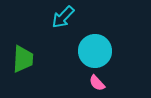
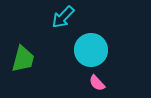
cyan circle: moved 4 px left, 1 px up
green trapezoid: rotated 12 degrees clockwise
